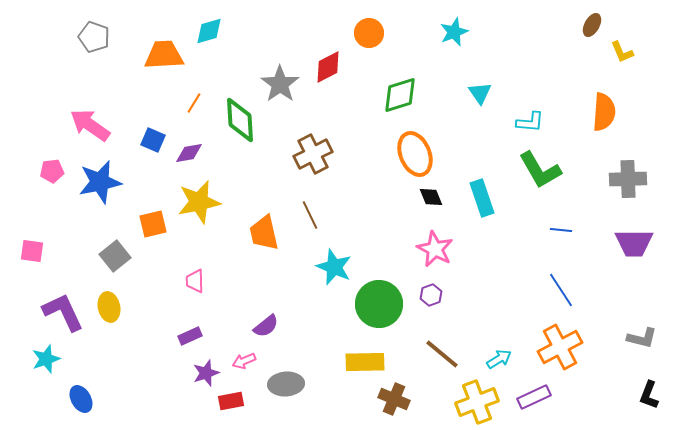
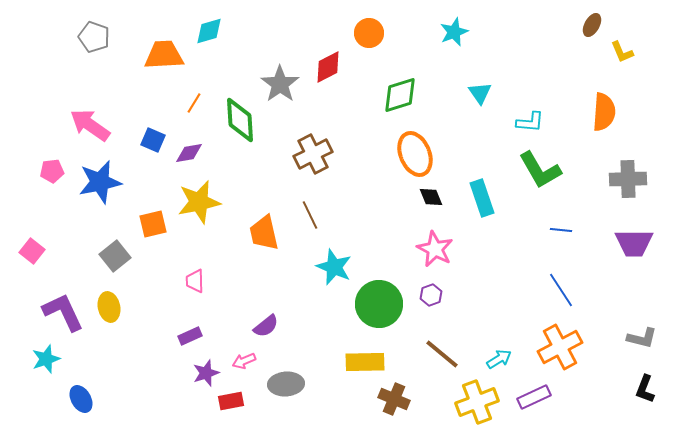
pink square at (32, 251): rotated 30 degrees clockwise
black L-shape at (649, 395): moved 4 px left, 6 px up
